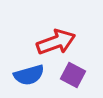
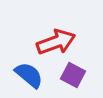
blue semicircle: rotated 124 degrees counterclockwise
